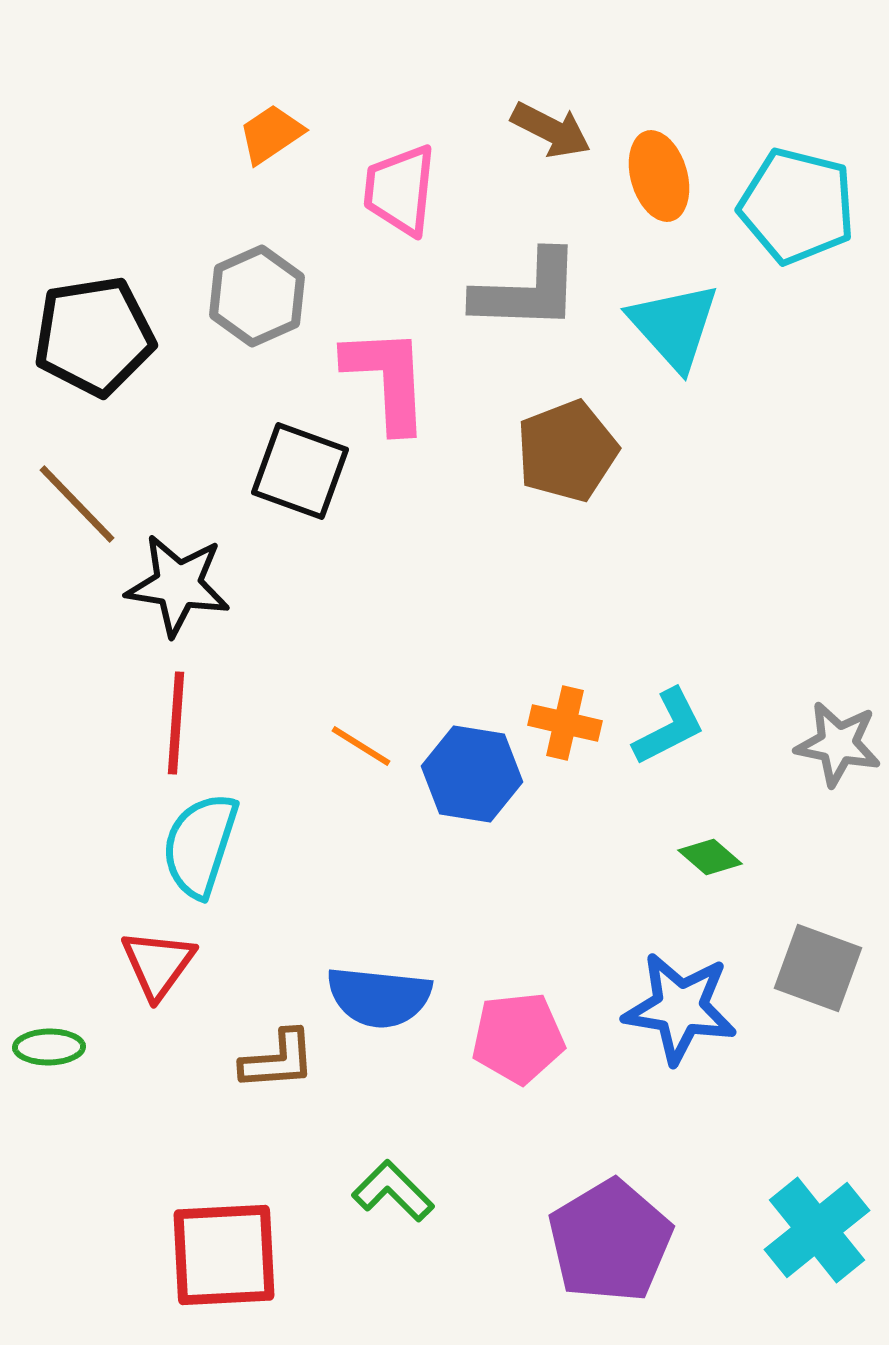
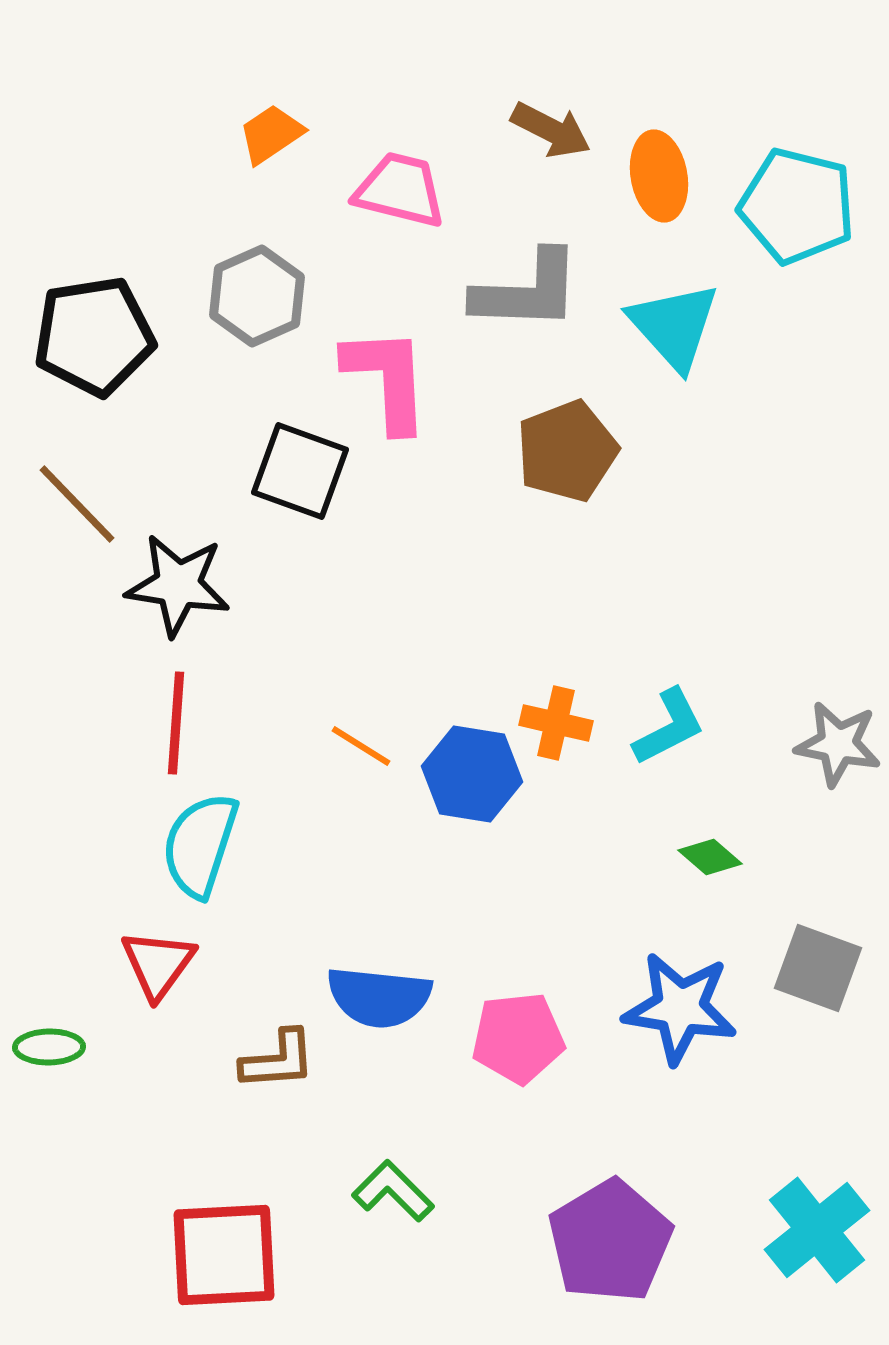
orange ellipse: rotated 6 degrees clockwise
pink trapezoid: rotated 98 degrees clockwise
orange cross: moved 9 px left
